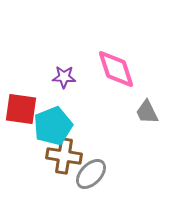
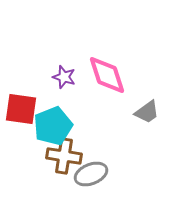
pink diamond: moved 9 px left, 6 px down
purple star: rotated 15 degrees clockwise
gray trapezoid: rotated 100 degrees counterclockwise
gray ellipse: rotated 24 degrees clockwise
